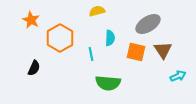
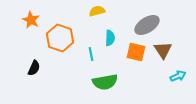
gray ellipse: moved 1 px left, 1 px down
orange hexagon: rotated 12 degrees counterclockwise
green semicircle: moved 3 px left, 1 px up; rotated 15 degrees counterclockwise
